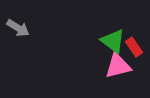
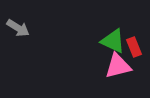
green triangle: rotated 12 degrees counterclockwise
red rectangle: rotated 12 degrees clockwise
